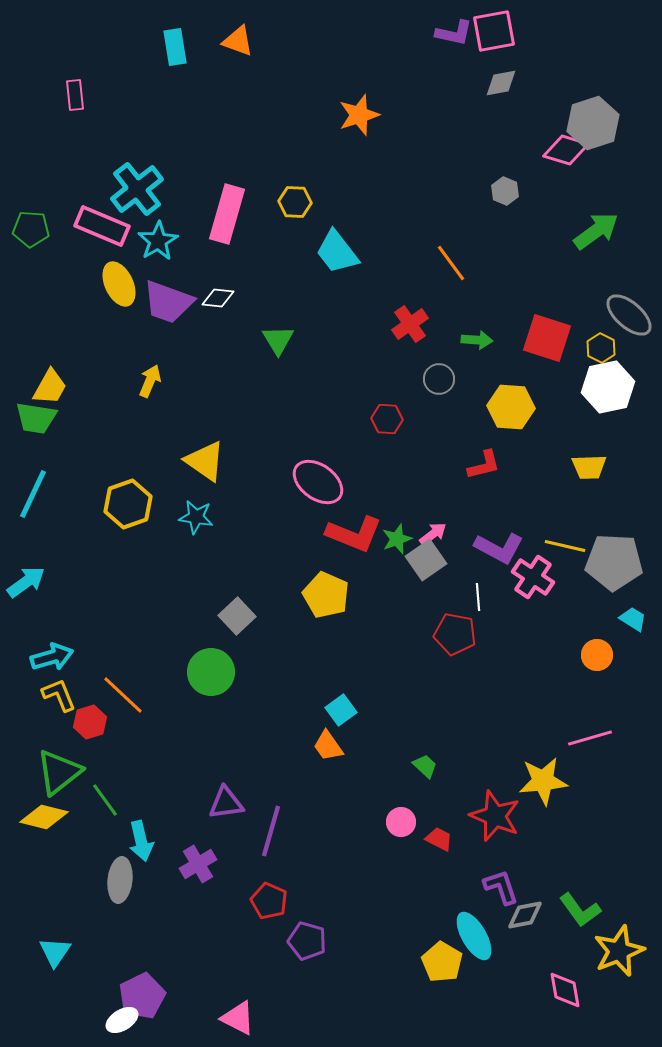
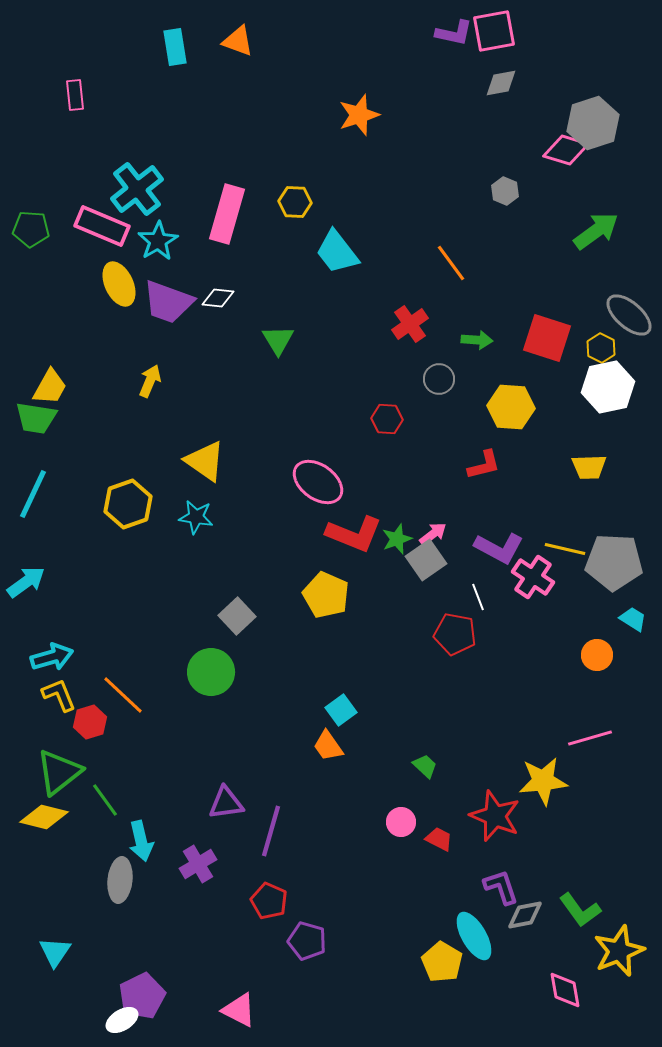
yellow line at (565, 546): moved 3 px down
white line at (478, 597): rotated 16 degrees counterclockwise
pink triangle at (238, 1018): moved 1 px right, 8 px up
